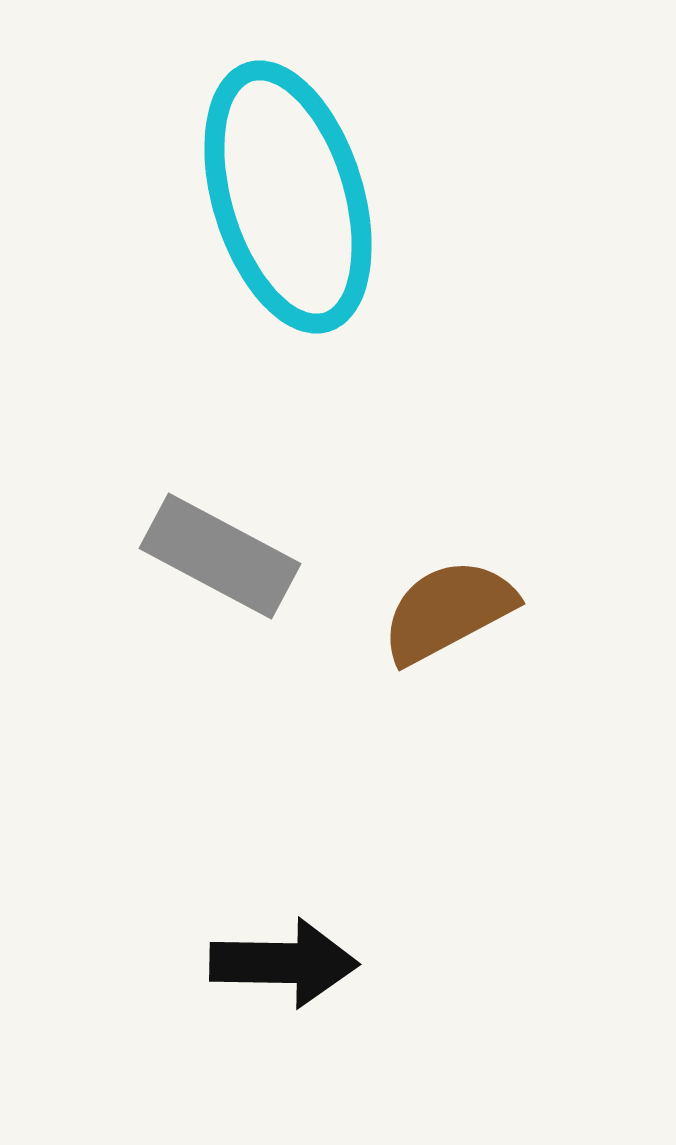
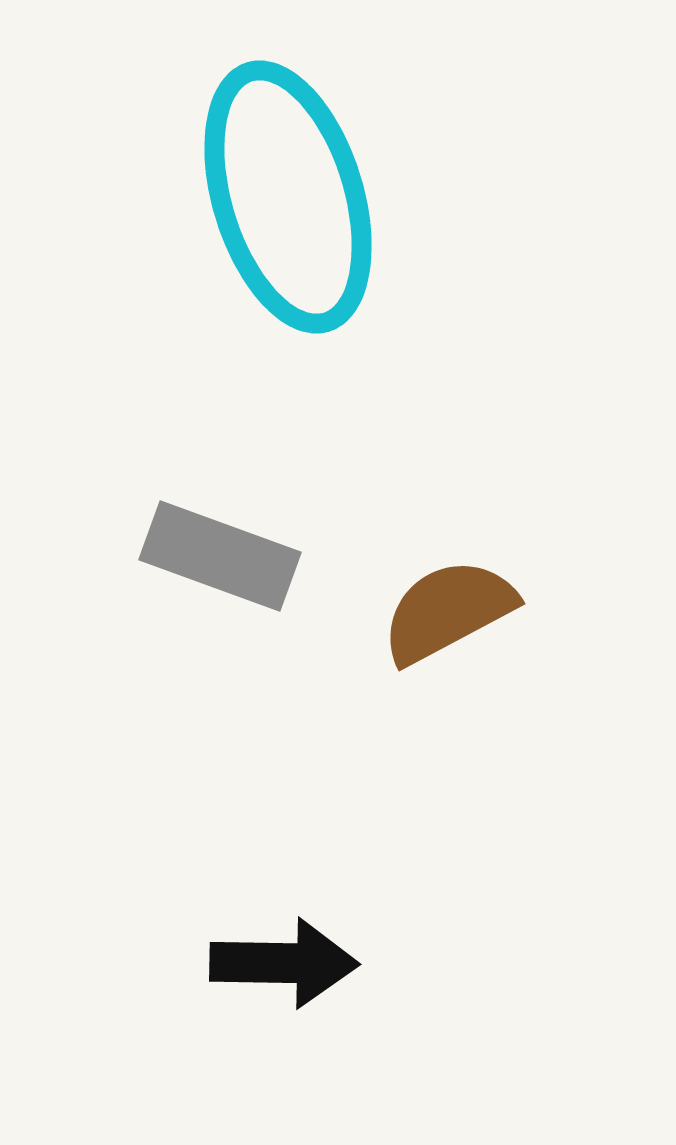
gray rectangle: rotated 8 degrees counterclockwise
